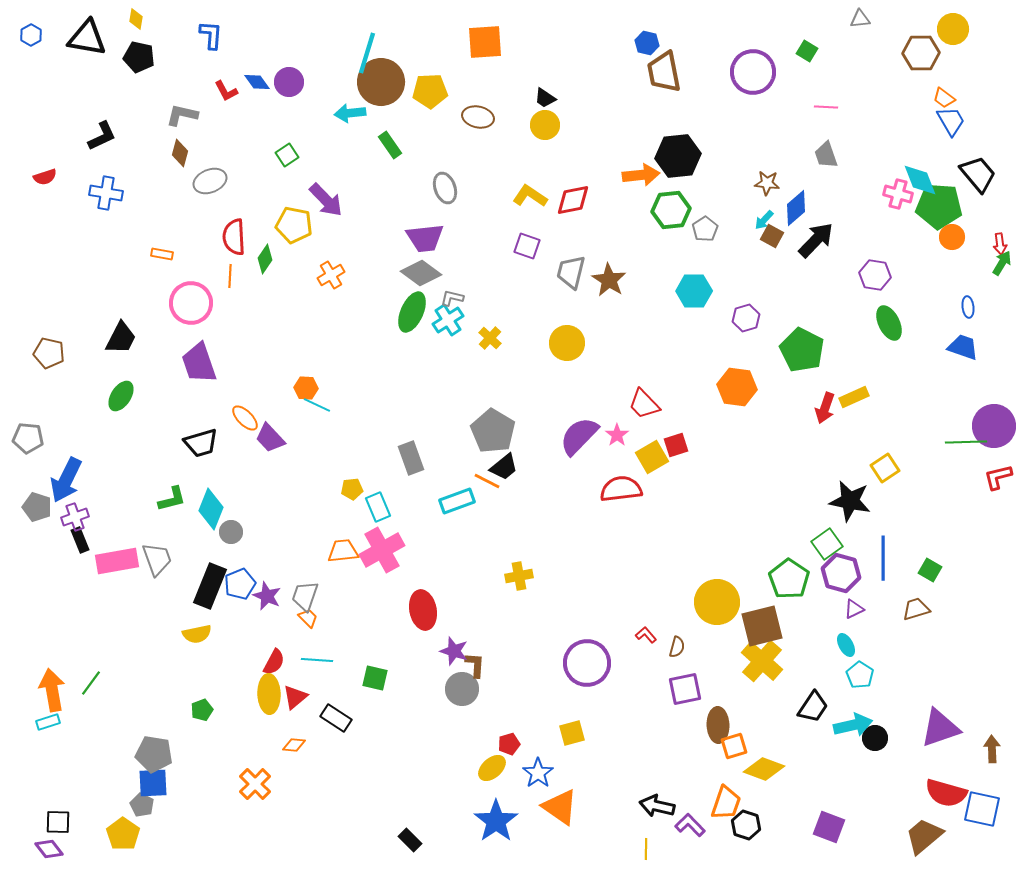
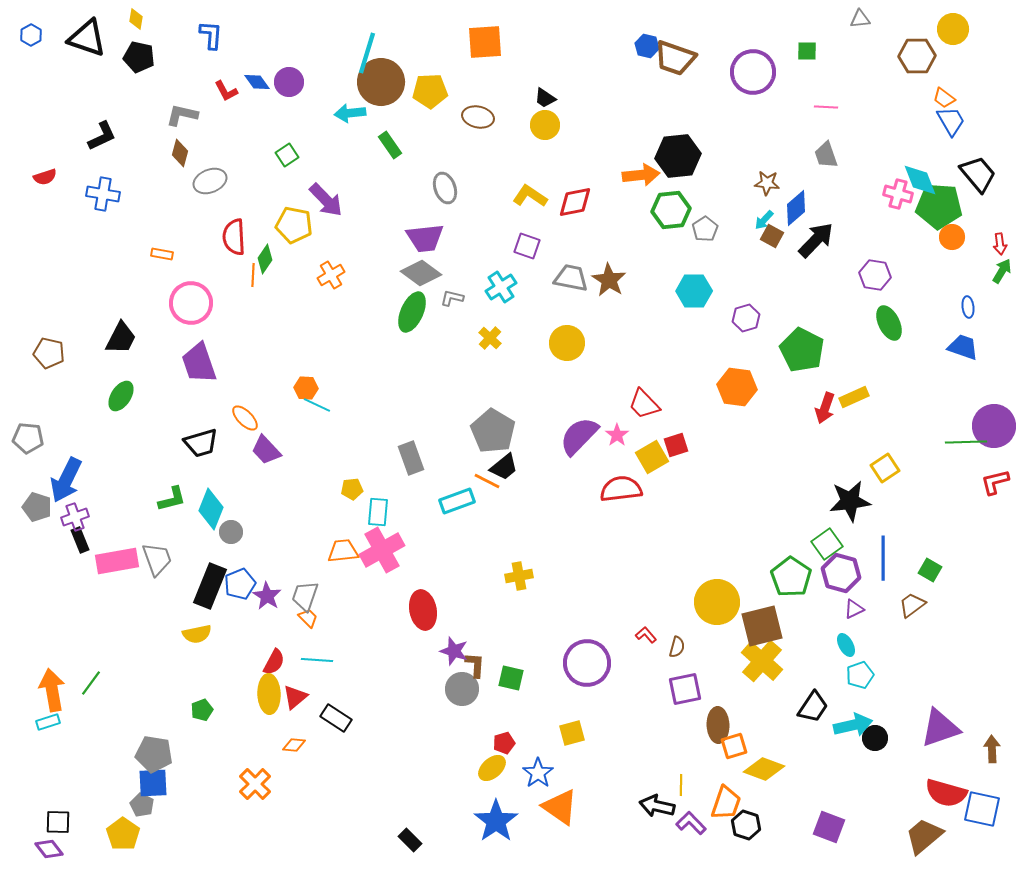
black triangle at (87, 38): rotated 9 degrees clockwise
blue hexagon at (647, 43): moved 3 px down
green square at (807, 51): rotated 30 degrees counterclockwise
brown hexagon at (921, 53): moved 4 px left, 3 px down
brown trapezoid at (664, 72): moved 11 px right, 14 px up; rotated 60 degrees counterclockwise
blue cross at (106, 193): moved 3 px left, 1 px down
red diamond at (573, 200): moved 2 px right, 2 px down
green arrow at (1002, 263): moved 8 px down
gray trapezoid at (571, 272): moved 6 px down; rotated 87 degrees clockwise
orange line at (230, 276): moved 23 px right, 1 px up
cyan cross at (448, 320): moved 53 px right, 33 px up
purple trapezoid at (270, 438): moved 4 px left, 12 px down
red L-shape at (998, 477): moved 3 px left, 5 px down
black star at (850, 501): rotated 18 degrees counterclockwise
cyan rectangle at (378, 507): moved 5 px down; rotated 28 degrees clockwise
green pentagon at (789, 579): moved 2 px right, 2 px up
purple star at (267, 596): rotated 8 degrees clockwise
brown trapezoid at (916, 609): moved 4 px left, 4 px up; rotated 20 degrees counterclockwise
cyan pentagon at (860, 675): rotated 20 degrees clockwise
green square at (375, 678): moved 136 px right
red pentagon at (509, 744): moved 5 px left, 1 px up
purple L-shape at (690, 825): moved 1 px right, 2 px up
yellow line at (646, 849): moved 35 px right, 64 px up
